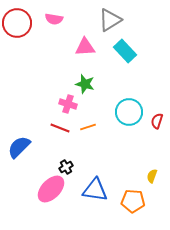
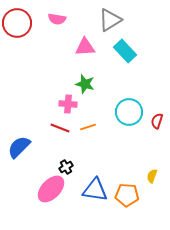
pink semicircle: moved 3 px right
pink cross: rotated 12 degrees counterclockwise
orange pentagon: moved 6 px left, 6 px up
